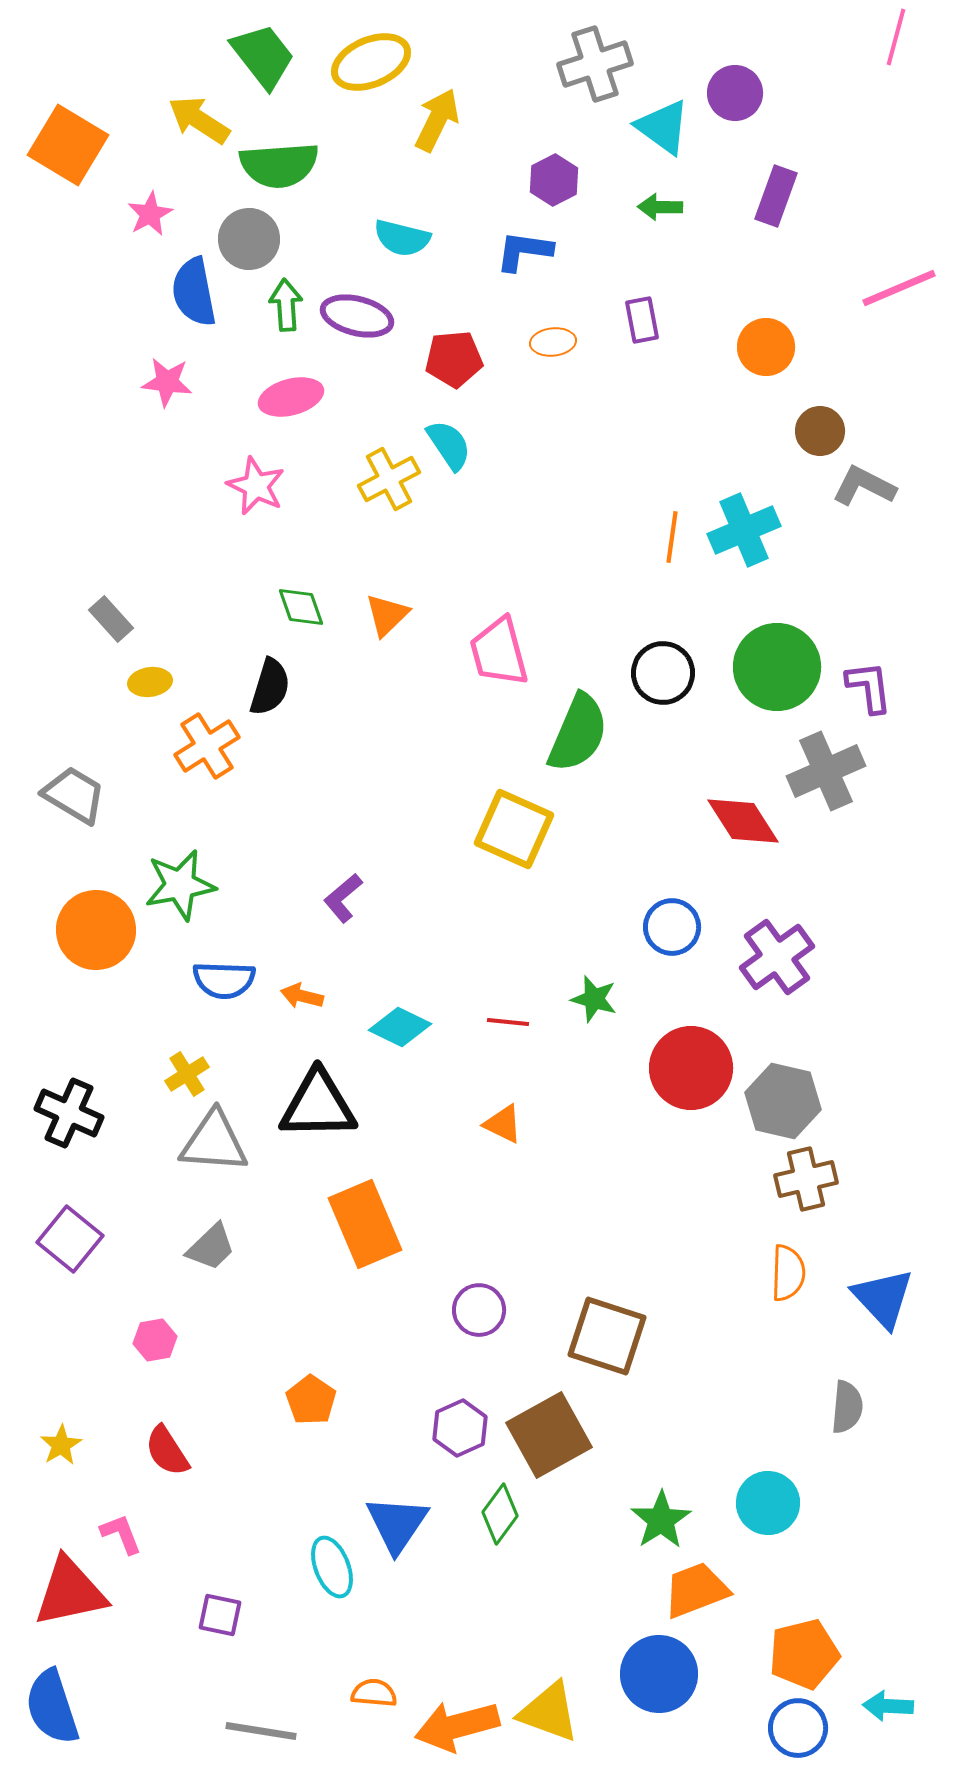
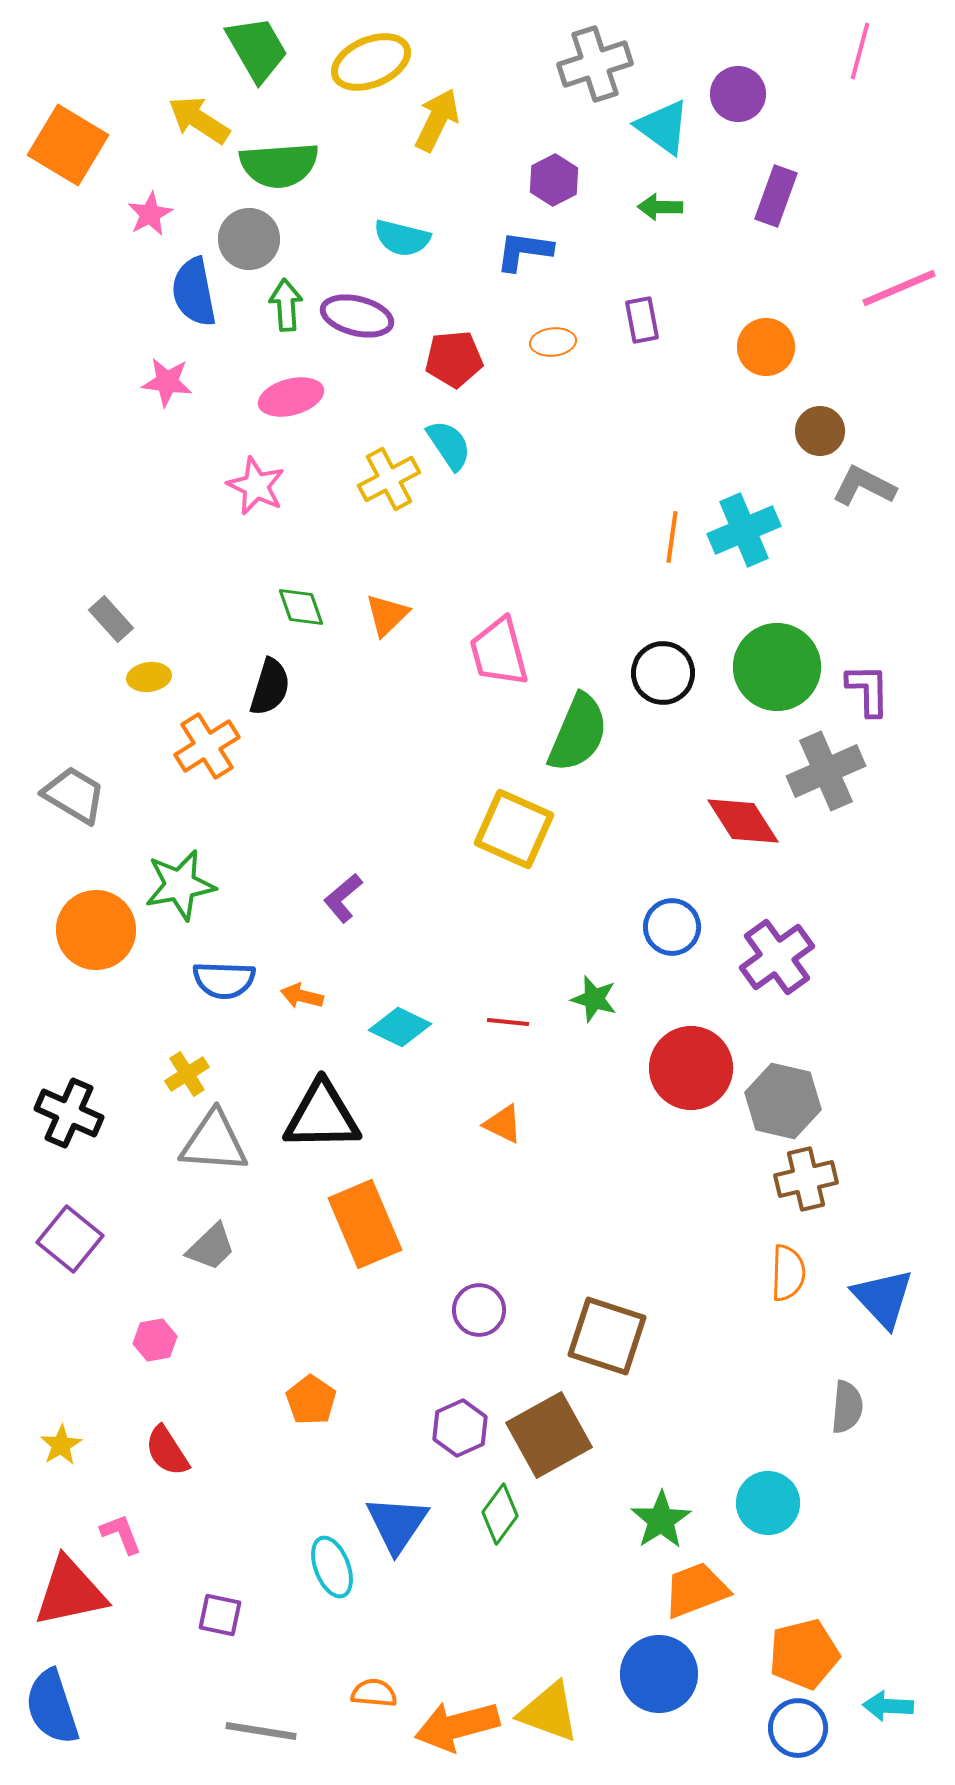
pink line at (896, 37): moved 36 px left, 14 px down
green trapezoid at (263, 56): moved 6 px left, 7 px up; rotated 8 degrees clockwise
purple circle at (735, 93): moved 3 px right, 1 px down
yellow ellipse at (150, 682): moved 1 px left, 5 px up
purple L-shape at (869, 687): moved 1 px left, 3 px down; rotated 6 degrees clockwise
black triangle at (318, 1105): moved 4 px right, 11 px down
